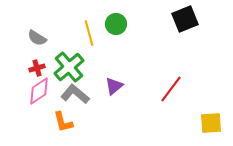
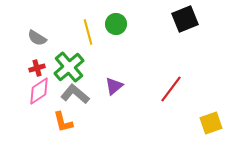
yellow line: moved 1 px left, 1 px up
yellow square: rotated 15 degrees counterclockwise
